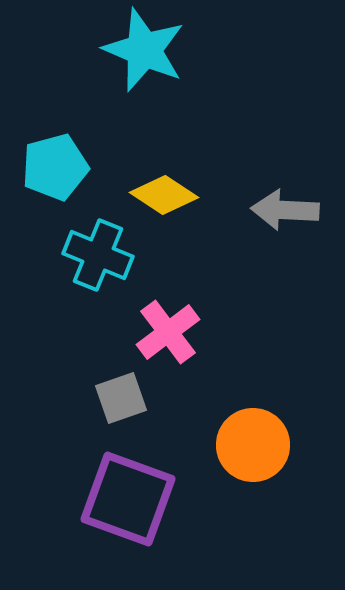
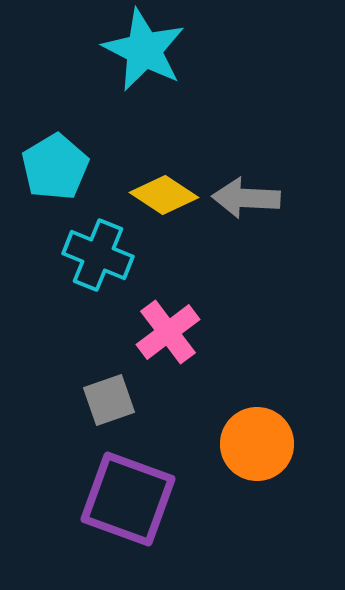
cyan star: rotated 4 degrees clockwise
cyan pentagon: rotated 16 degrees counterclockwise
gray arrow: moved 39 px left, 12 px up
gray square: moved 12 px left, 2 px down
orange circle: moved 4 px right, 1 px up
